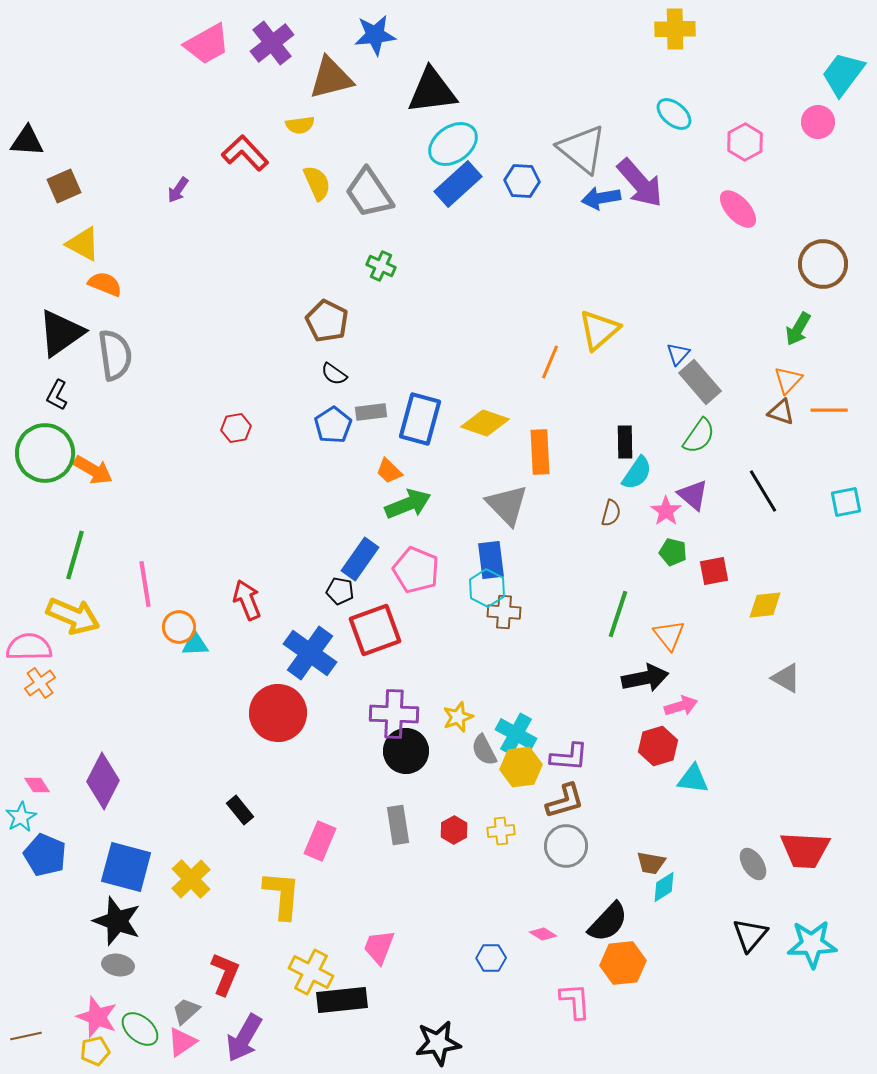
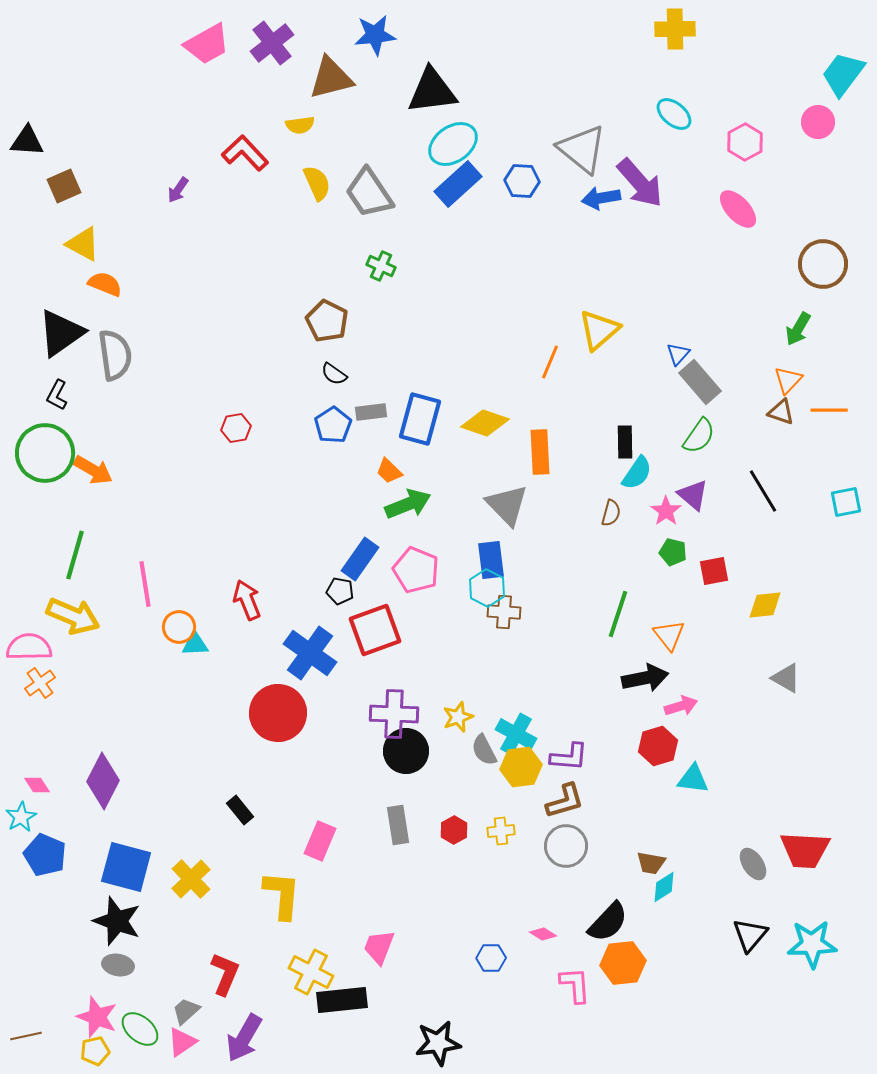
pink L-shape at (575, 1001): moved 16 px up
